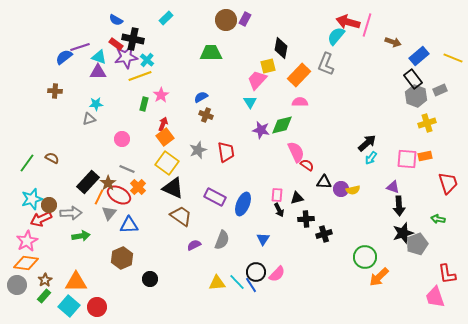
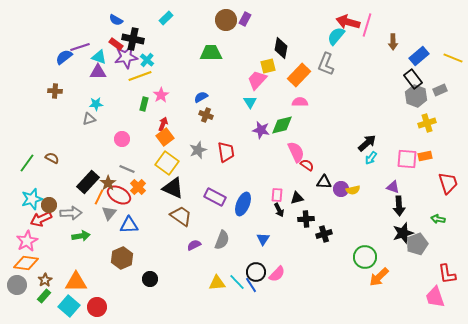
brown arrow at (393, 42): rotated 70 degrees clockwise
